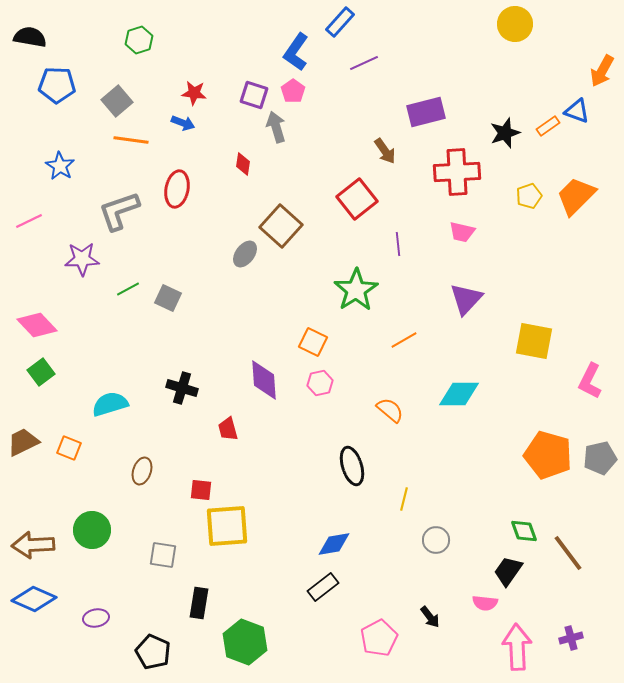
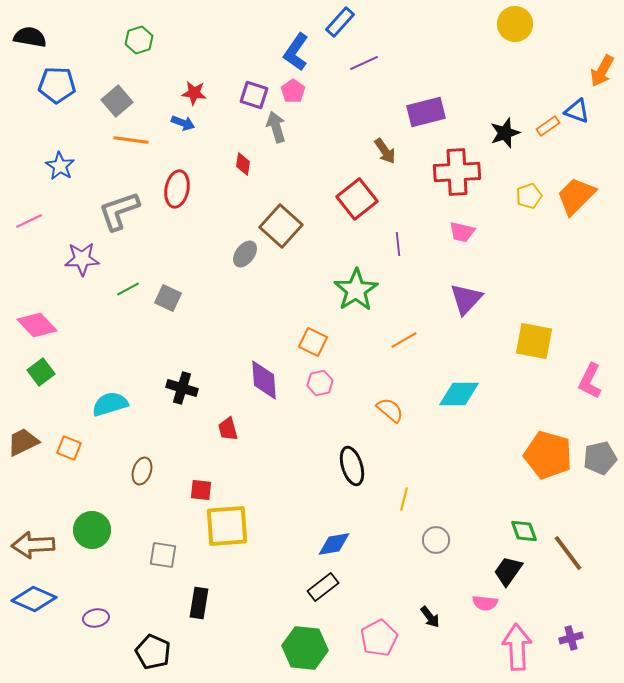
green hexagon at (245, 642): moved 60 px right, 6 px down; rotated 15 degrees counterclockwise
